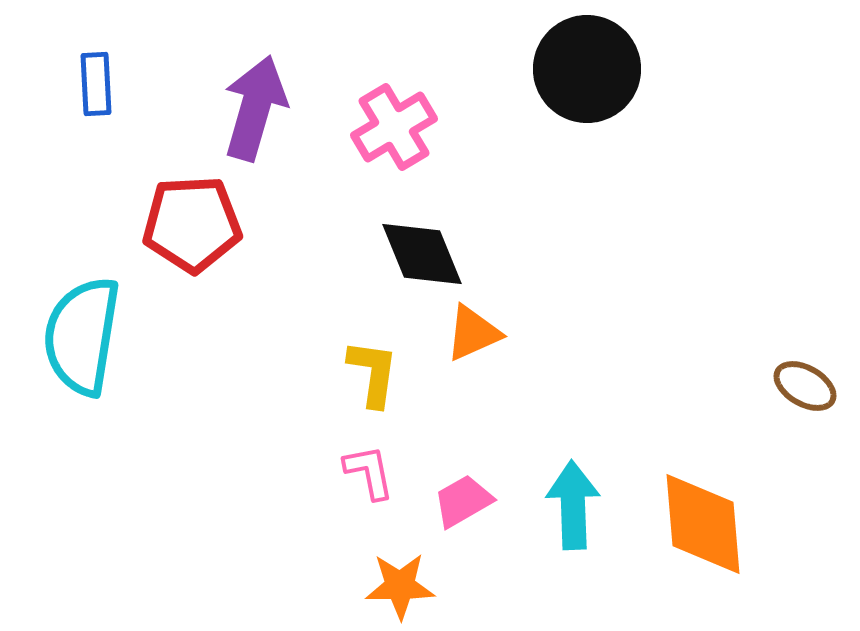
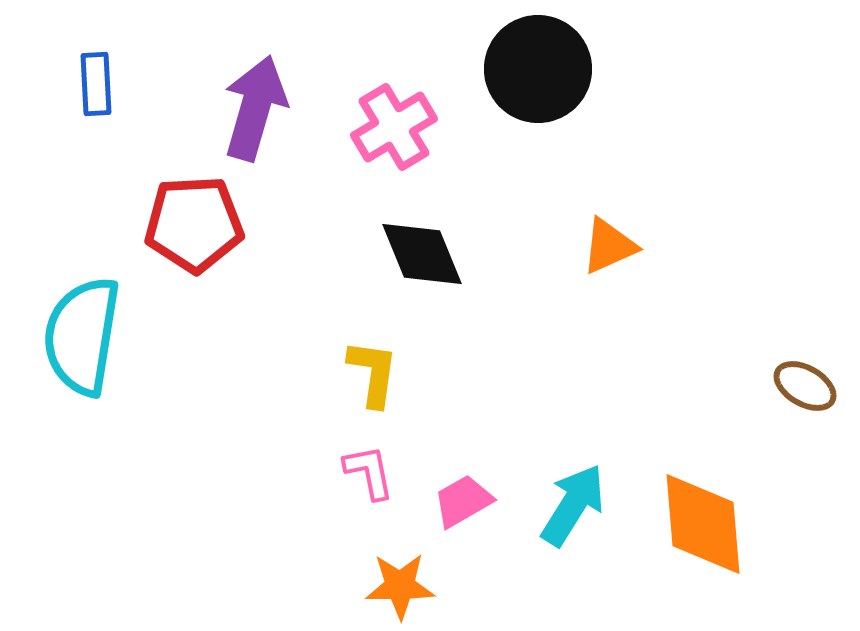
black circle: moved 49 px left
red pentagon: moved 2 px right
orange triangle: moved 136 px right, 87 px up
cyan arrow: rotated 34 degrees clockwise
